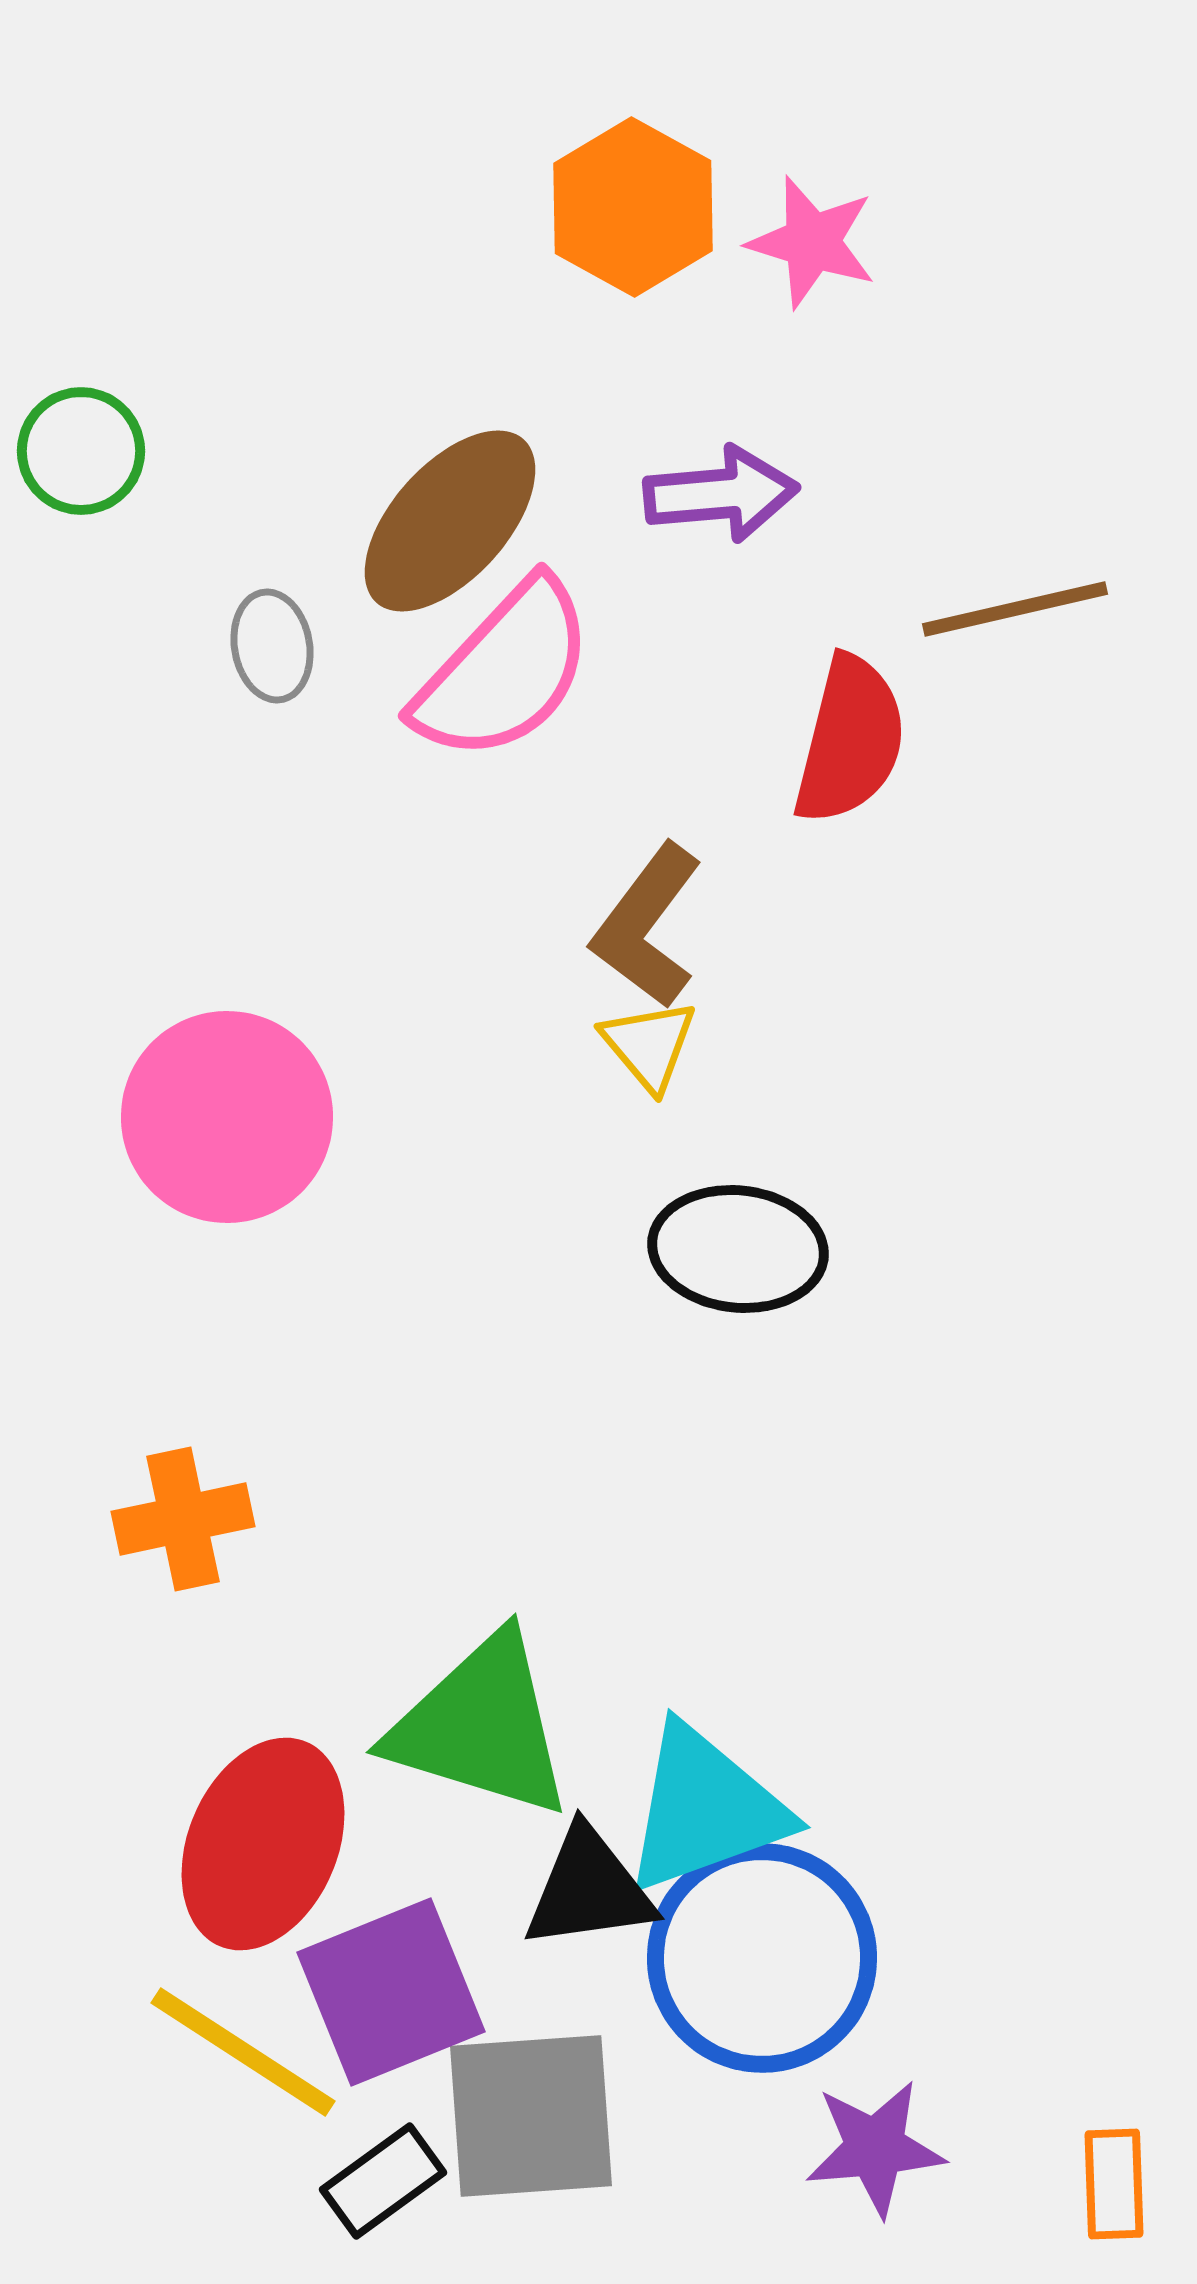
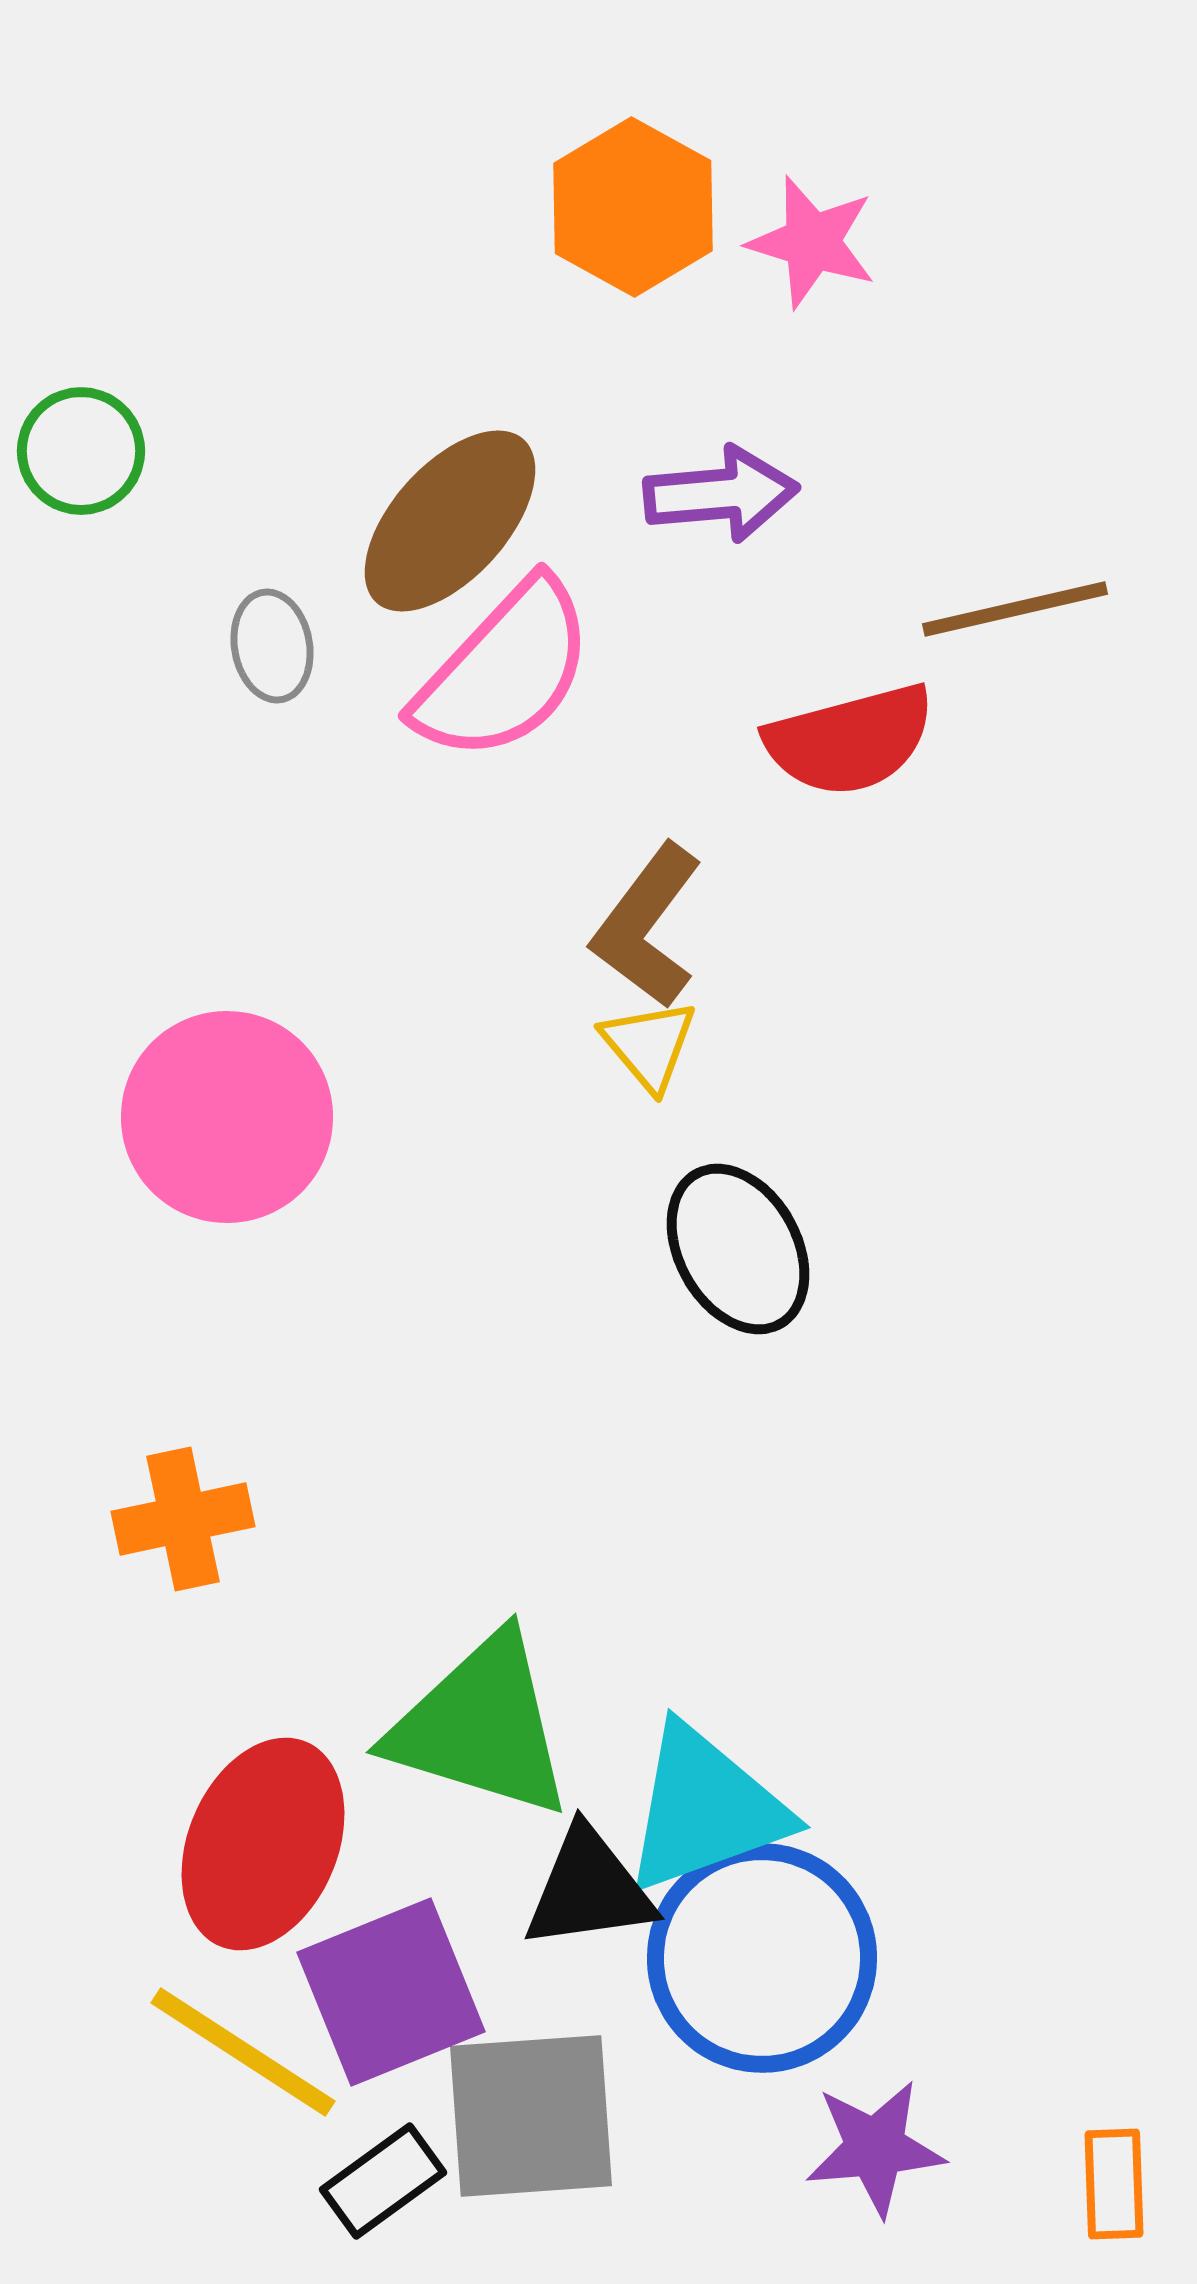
red semicircle: rotated 61 degrees clockwise
black ellipse: rotated 55 degrees clockwise
